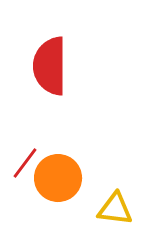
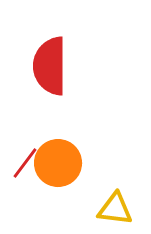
orange circle: moved 15 px up
